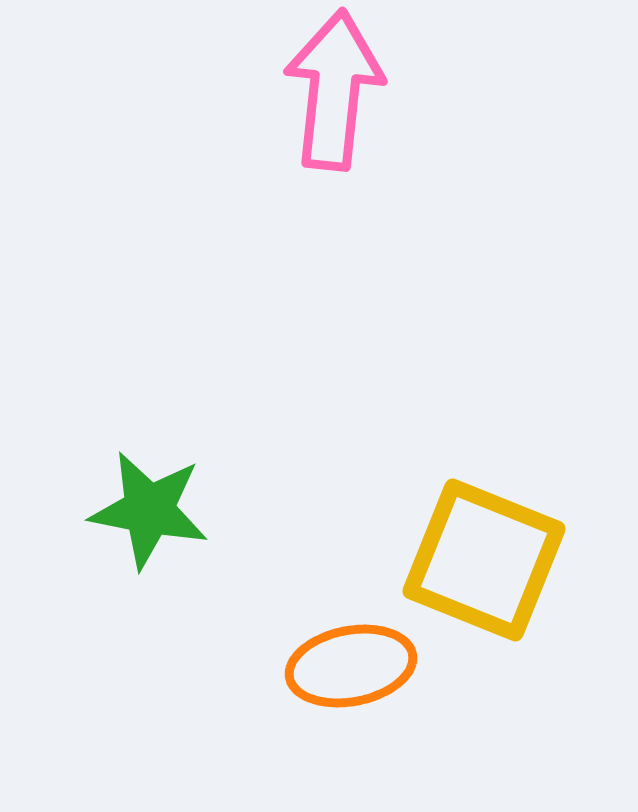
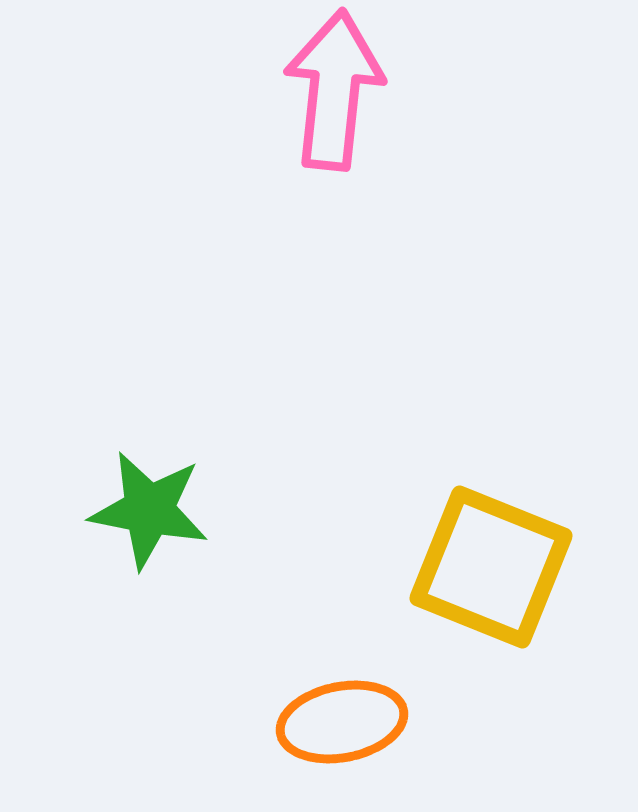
yellow square: moved 7 px right, 7 px down
orange ellipse: moved 9 px left, 56 px down
